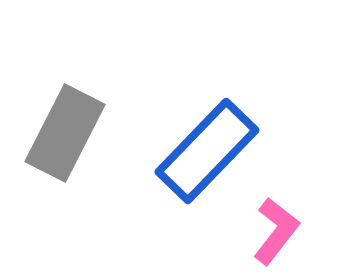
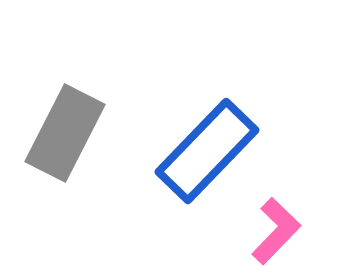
pink L-shape: rotated 6 degrees clockwise
